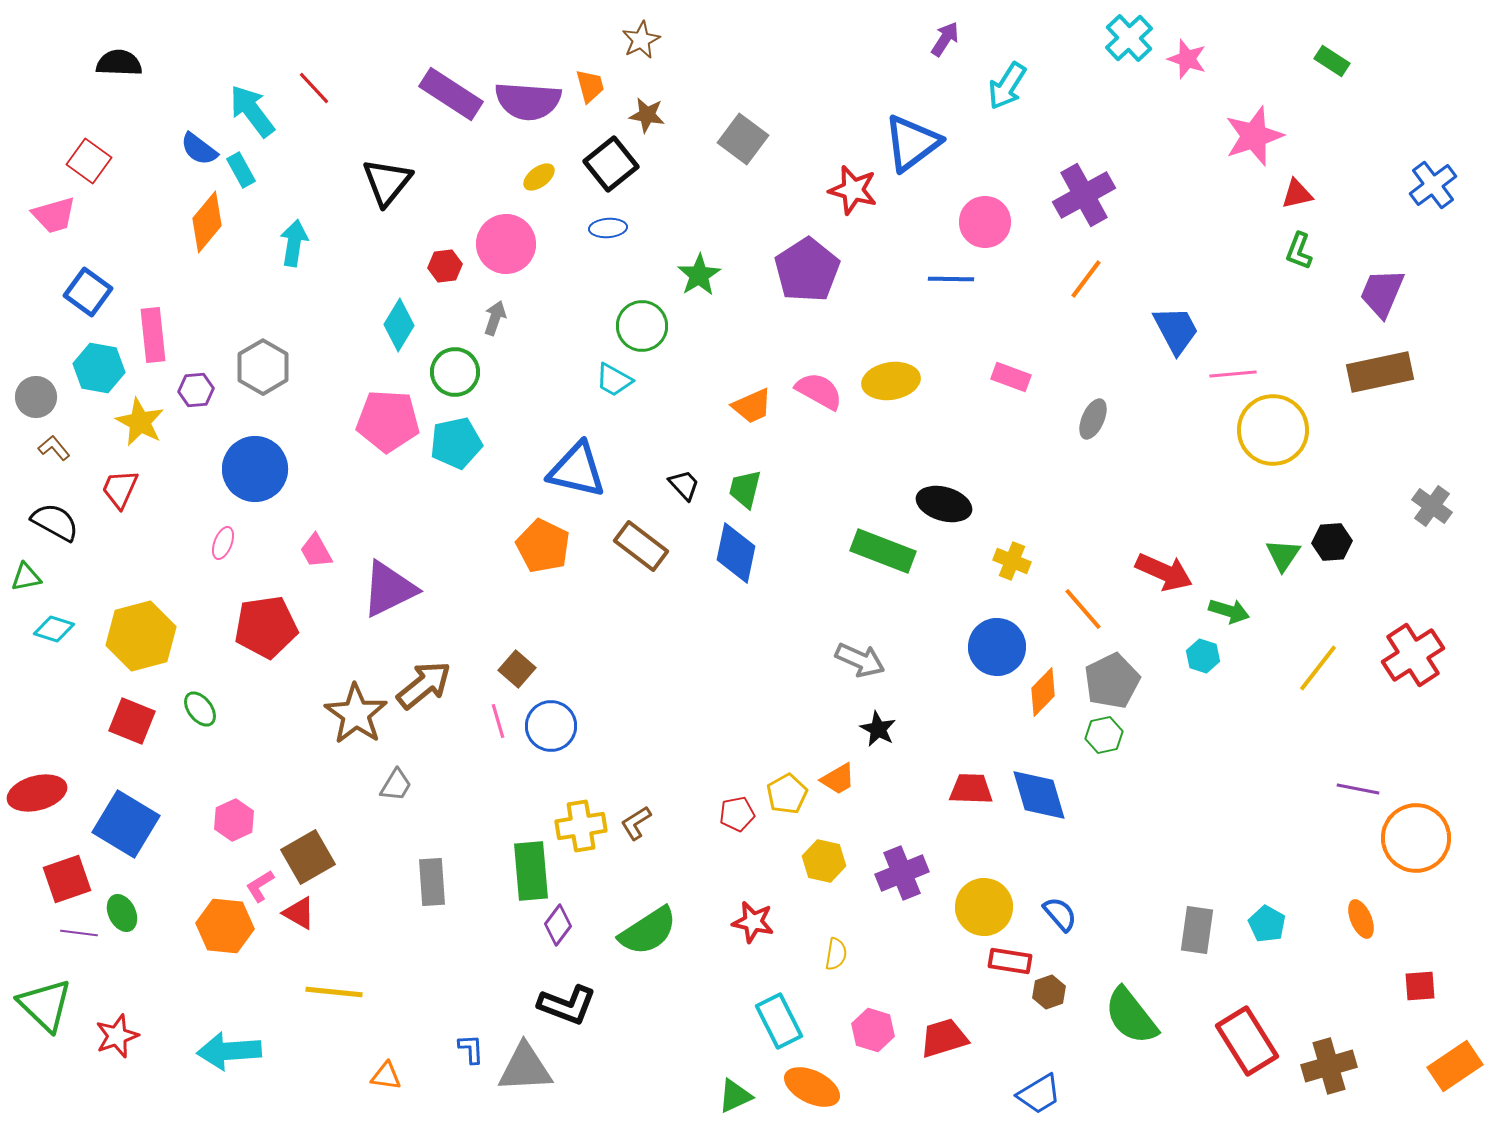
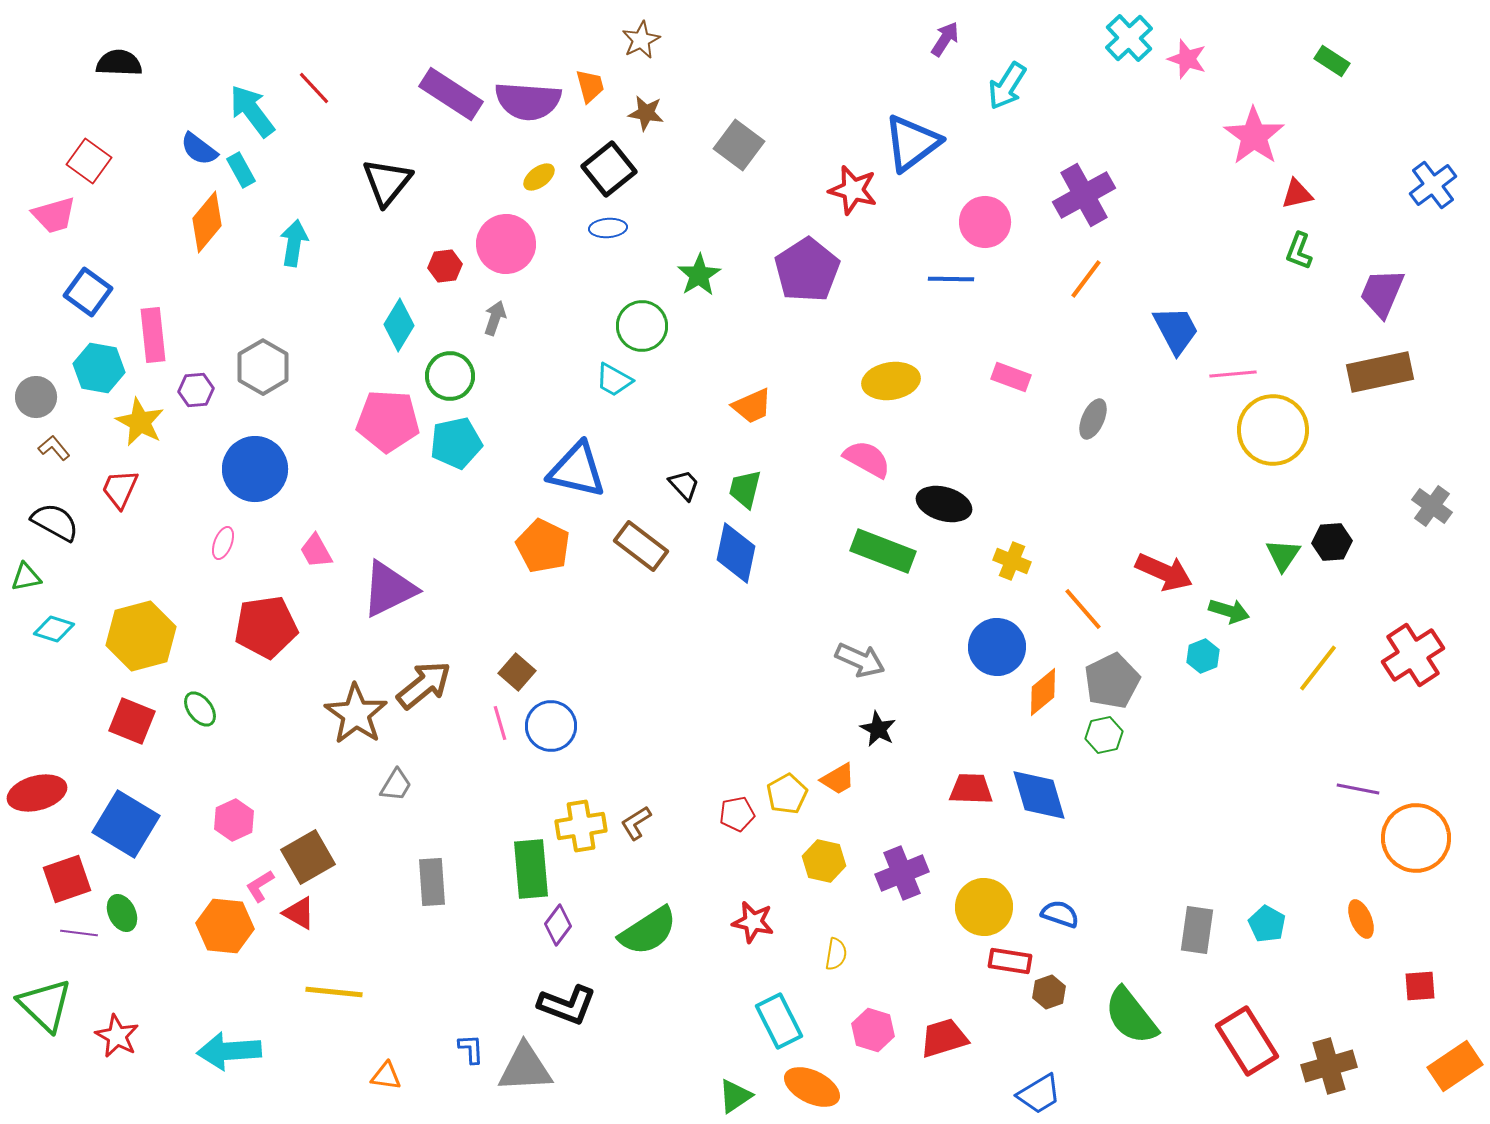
brown star at (647, 115): moved 1 px left, 2 px up
pink star at (1254, 136): rotated 18 degrees counterclockwise
gray square at (743, 139): moved 4 px left, 6 px down
black square at (611, 164): moved 2 px left, 5 px down
green circle at (455, 372): moved 5 px left, 4 px down
pink semicircle at (819, 391): moved 48 px right, 68 px down
cyan hexagon at (1203, 656): rotated 20 degrees clockwise
brown square at (517, 669): moved 3 px down
orange diamond at (1043, 692): rotated 6 degrees clockwise
pink line at (498, 721): moved 2 px right, 2 px down
green rectangle at (531, 871): moved 2 px up
blue semicircle at (1060, 914): rotated 30 degrees counterclockwise
red star at (117, 1036): rotated 24 degrees counterclockwise
green triangle at (735, 1096): rotated 9 degrees counterclockwise
